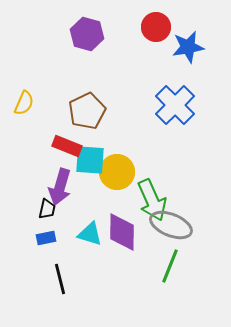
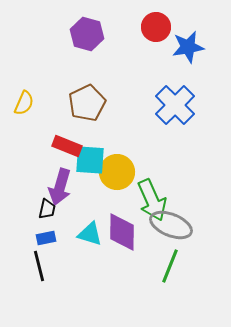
brown pentagon: moved 8 px up
black line: moved 21 px left, 13 px up
